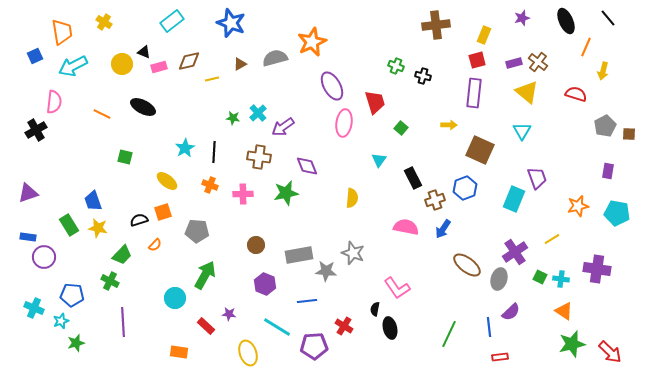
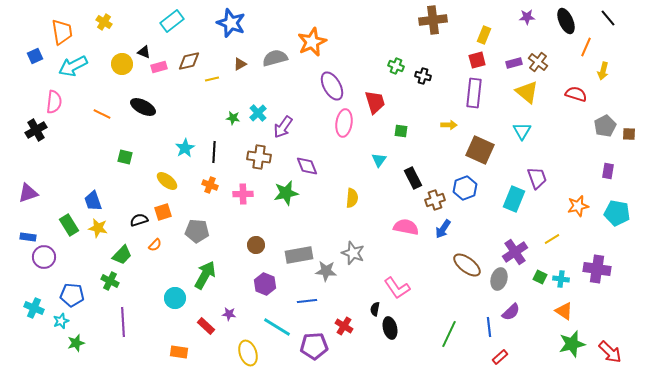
purple star at (522, 18): moved 5 px right, 1 px up; rotated 14 degrees clockwise
brown cross at (436, 25): moved 3 px left, 5 px up
purple arrow at (283, 127): rotated 20 degrees counterclockwise
green square at (401, 128): moved 3 px down; rotated 32 degrees counterclockwise
red rectangle at (500, 357): rotated 35 degrees counterclockwise
